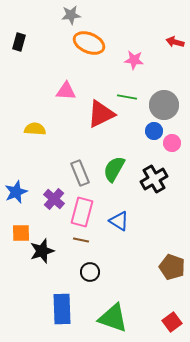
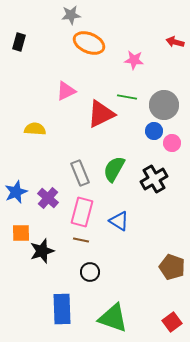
pink triangle: rotated 30 degrees counterclockwise
purple cross: moved 6 px left, 1 px up
